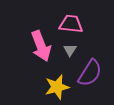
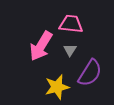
pink arrow: rotated 52 degrees clockwise
